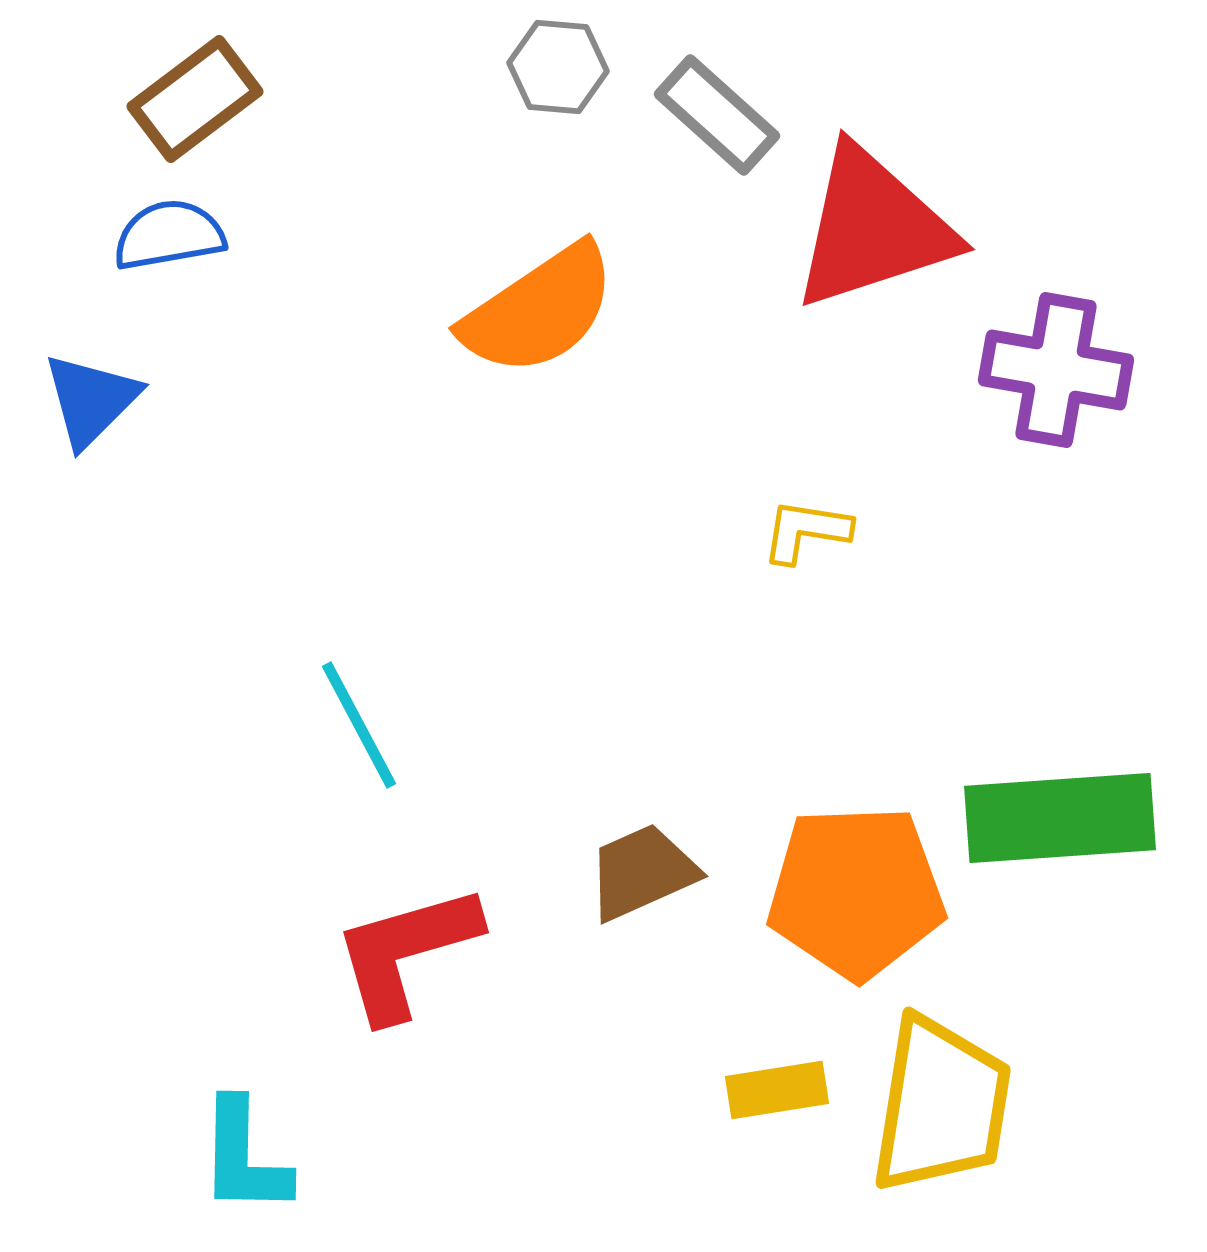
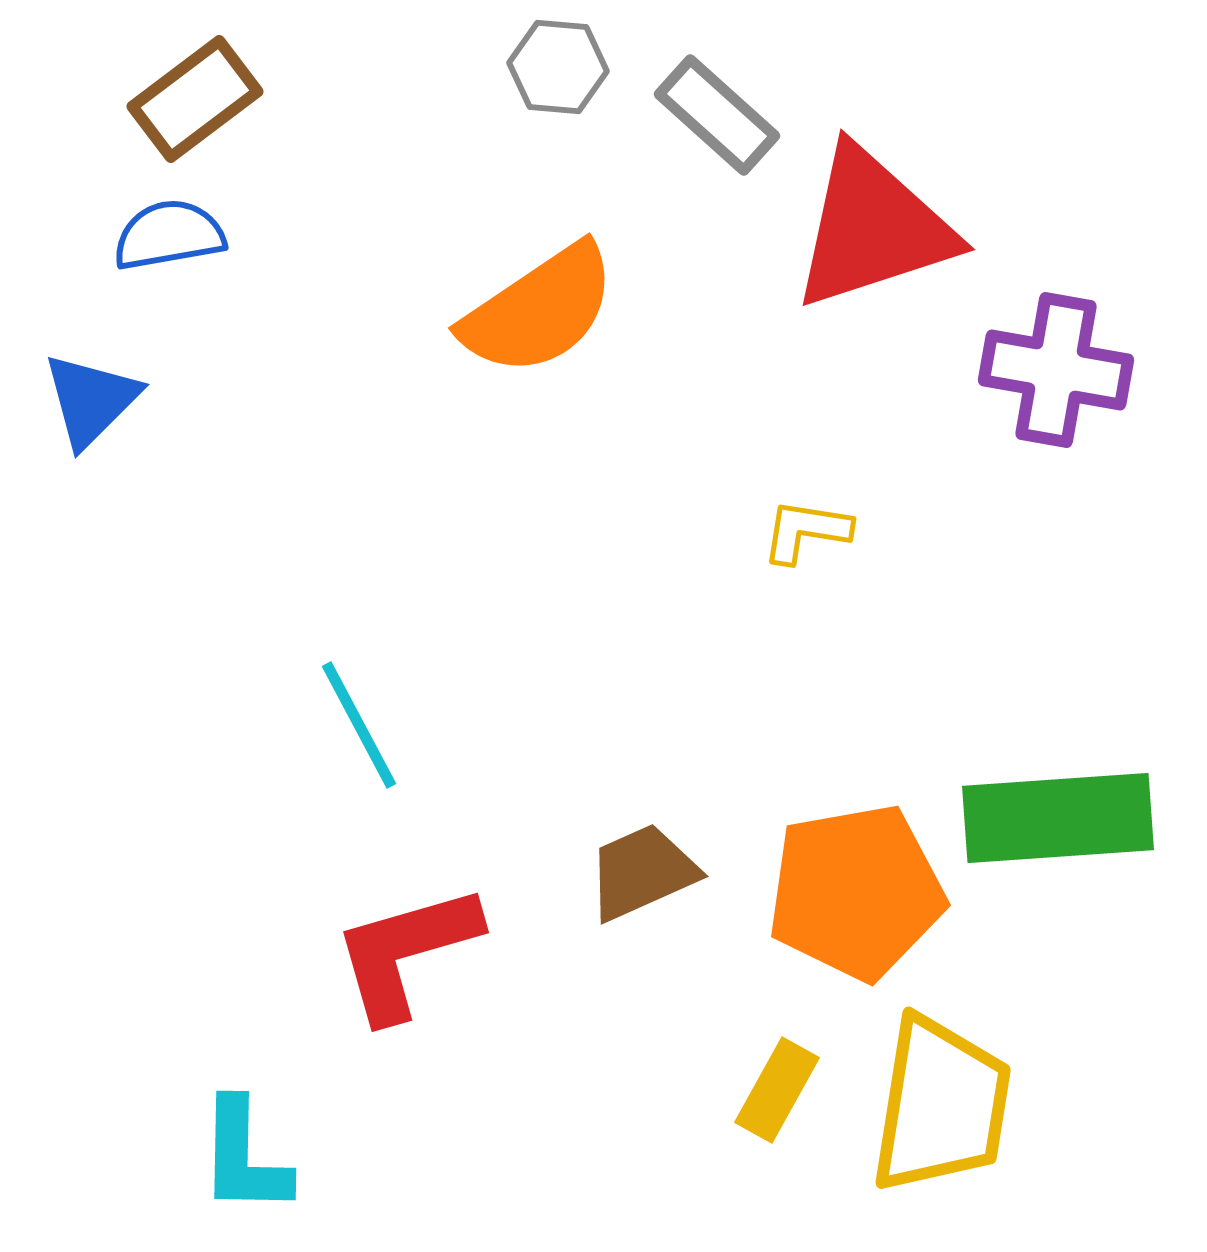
green rectangle: moved 2 px left
orange pentagon: rotated 8 degrees counterclockwise
yellow rectangle: rotated 52 degrees counterclockwise
